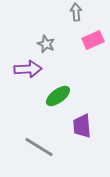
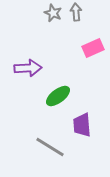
pink rectangle: moved 8 px down
gray star: moved 7 px right, 31 px up
purple arrow: moved 1 px up
purple trapezoid: moved 1 px up
gray line: moved 11 px right
